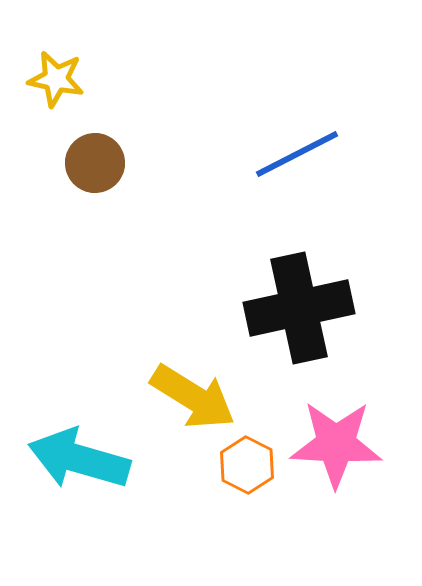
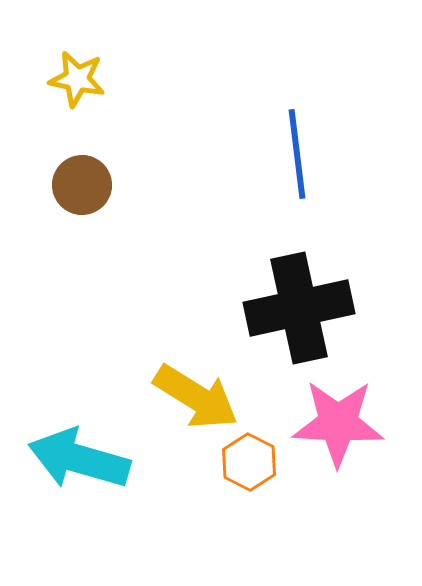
yellow star: moved 21 px right
blue line: rotated 70 degrees counterclockwise
brown circle: moved 13 px left, 22 px down
yellow arrow: moved 3 px right
pink star: moved 2 px right, 21 px up
orange hexagon: moved 2 px right, 3 px up
